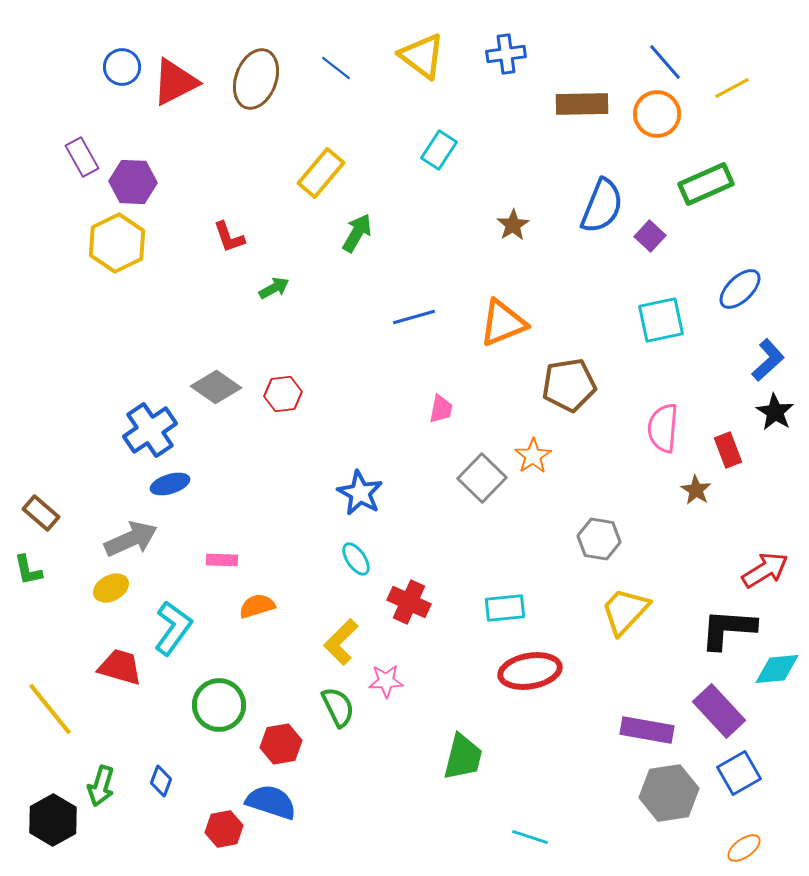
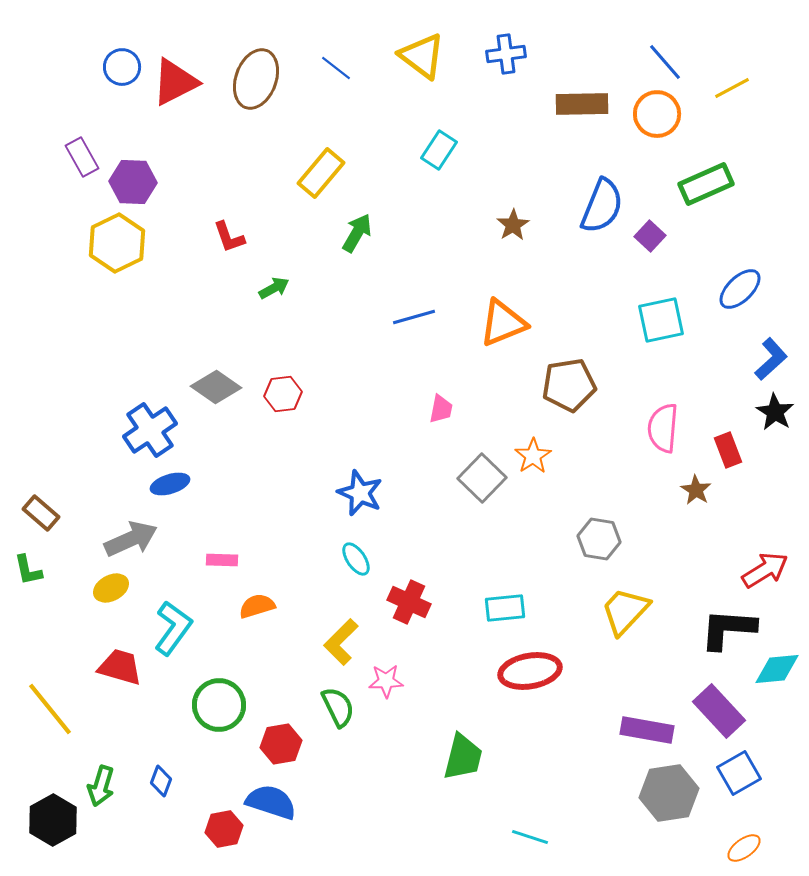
blue L-shape at (768, 360): moved 3 px right, 1 px up
blue star at (360, 493): rotated 6 degrees counterclockwise
